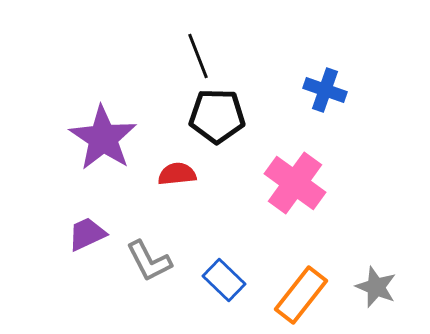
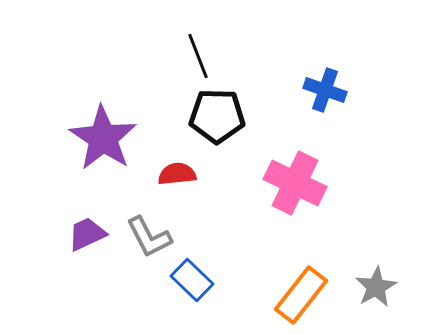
pink cross: rotated 10 degrees counterclockwise
gray L-shape: moved 24 px up
blue rectangle: moved 32 px left
gray star: rotated 21 degrees clockwise
